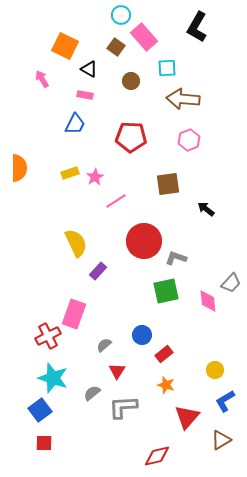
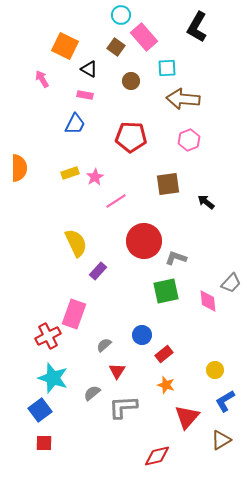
black arrow at (206, 209): moved 7 px up
